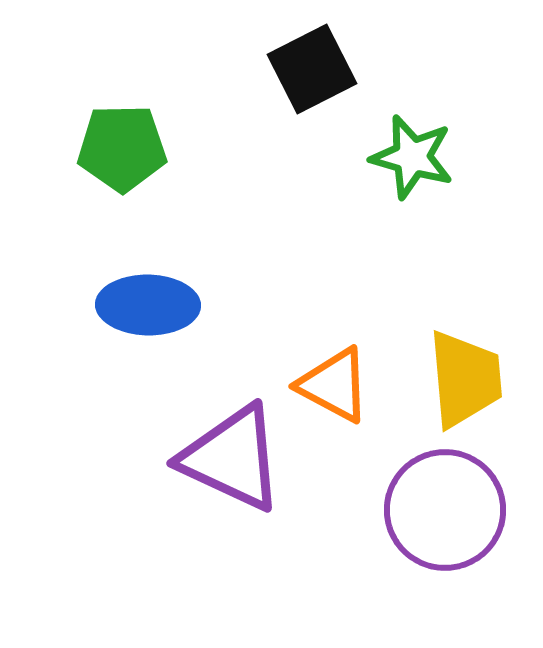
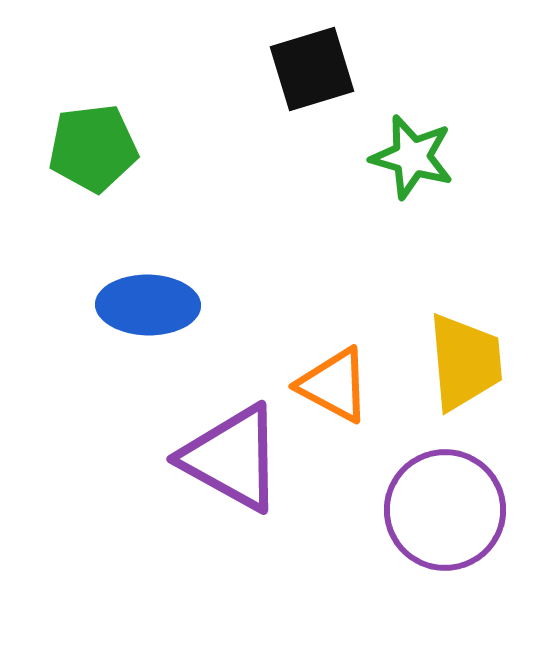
black square: rotated 10 degrees clockwise
green pentagon: moved 29 px left; rotated 6 degrees counterclockwise
yellow trapezoid: moved 17 px up
purple triangle: rotated 4 degrees clockwise
